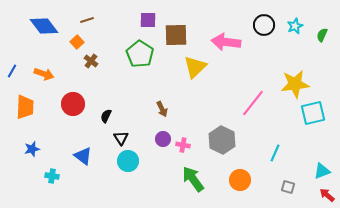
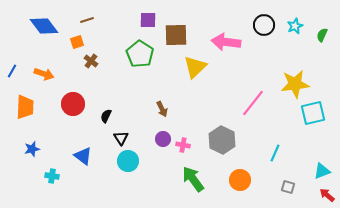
orange square: rotated 24 degrees clockwise
